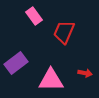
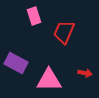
pink rectangle: rotated 18 degrees clockwise
purple rectangle: rotated 65 degrees clockwise
pink triangle: moved 2 px left
